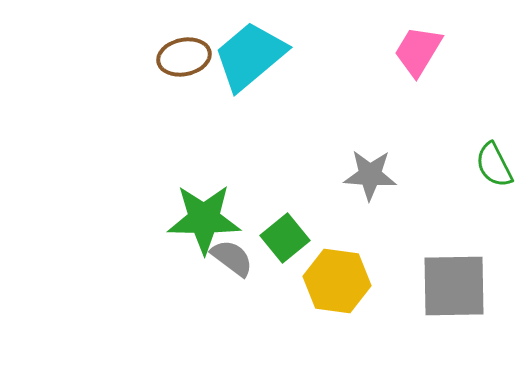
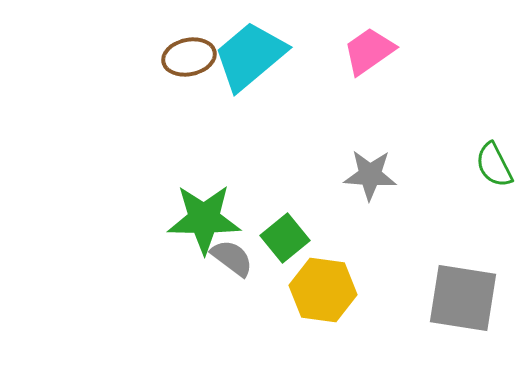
pink trapezoid: moved 49 px left; rotated 24 degrees clockwise
brown ellipse: moved 5 px right
yellow hexagon: moved 14 px left, 9 px down
gray square: moved 9 px right, 12 px down; rotated 10 degrees clockwise
